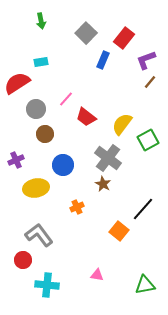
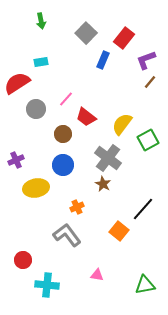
brown circle: moved 18 px right
gray L-shape: moved 28 px right
